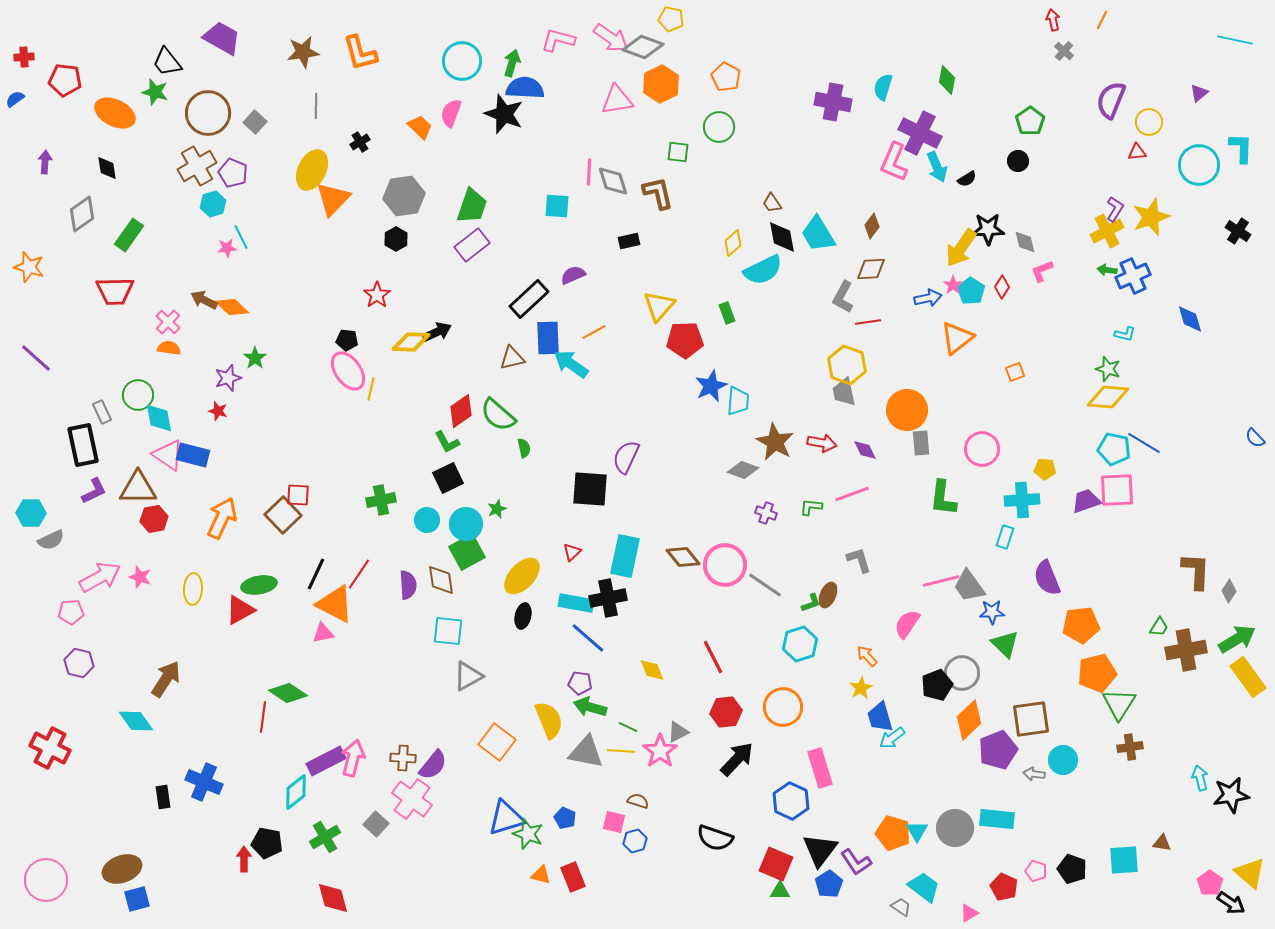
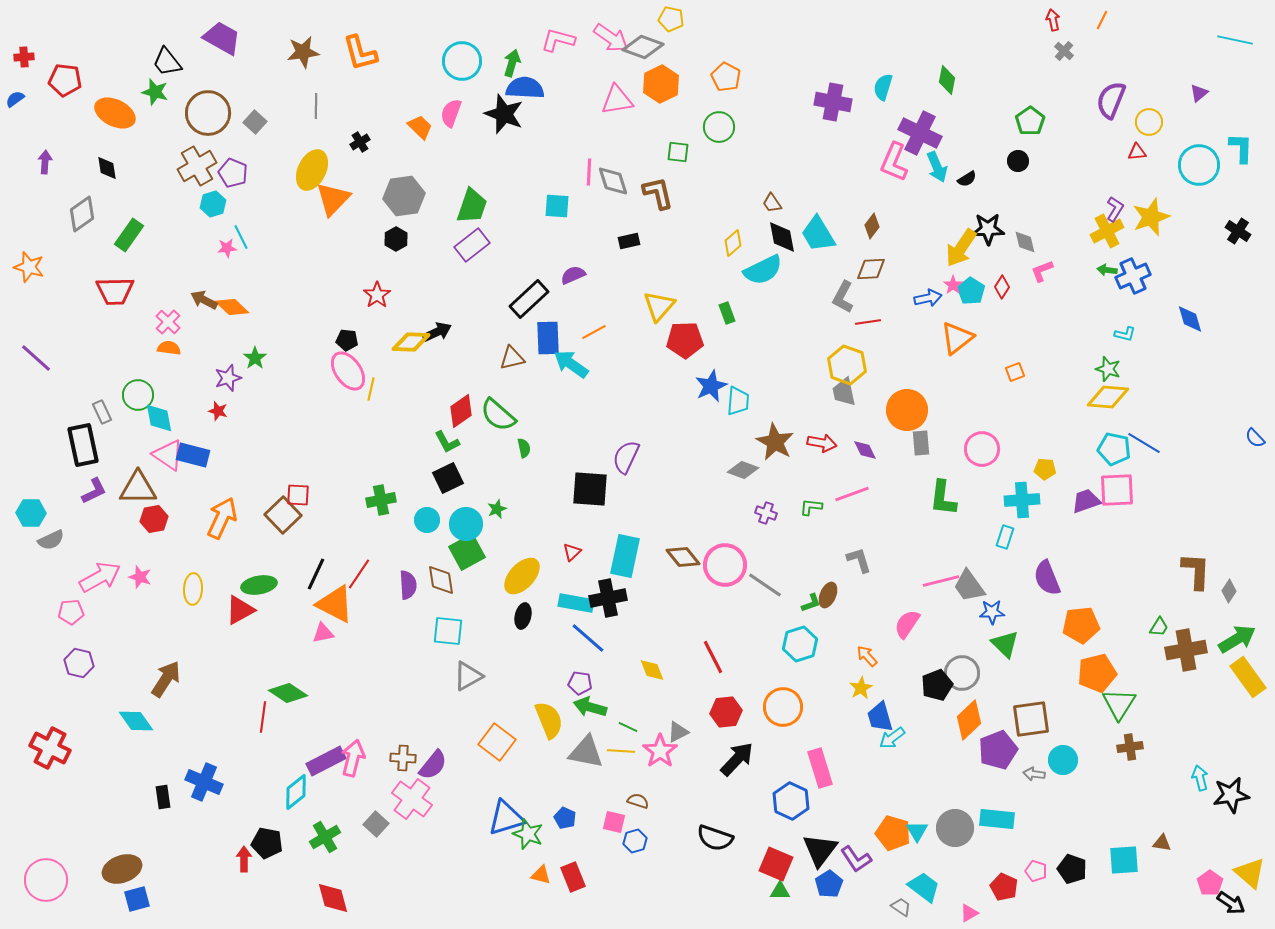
purple L-shape at (856, 862): moved 3 px up
